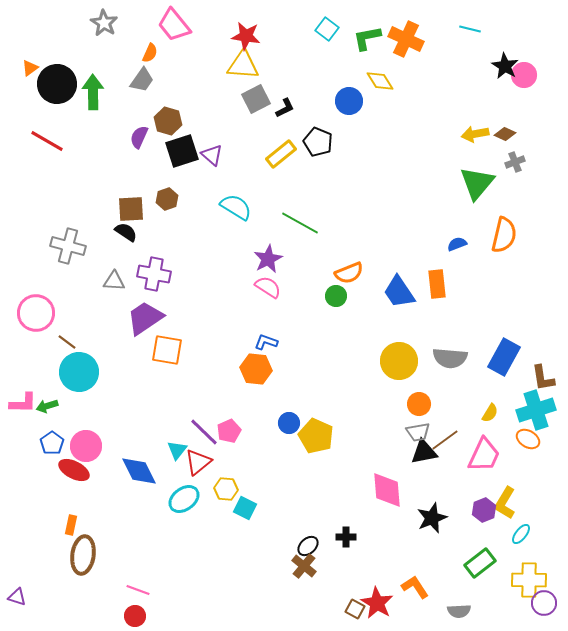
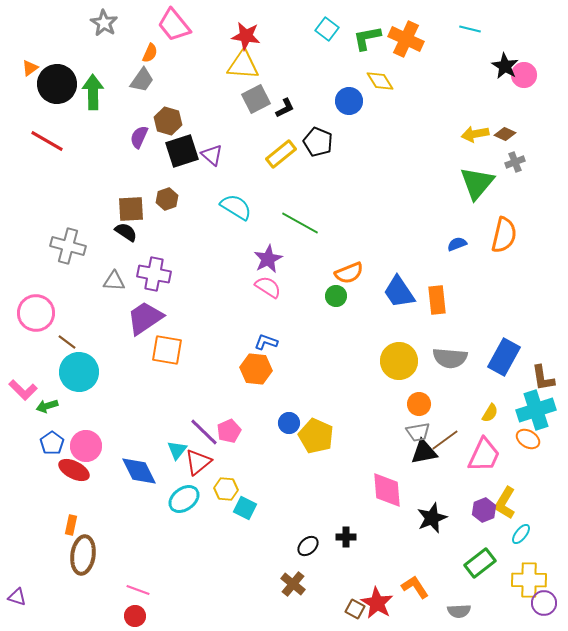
orange rectangle at (437, 284): moved 16 px down
pink L-shape at (23, 403): moved 13 px up; rotated 44 degrees clockwise
brown cross at (304, 566): moved 11 px left, 18 px down
